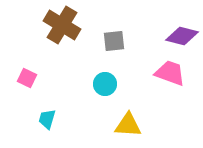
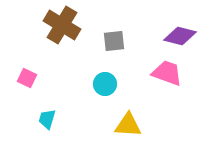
purple diamond: moved 2 px left
pink trapezoid: moved 3 px left
